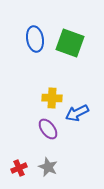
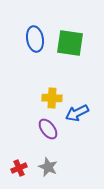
green square: rotated 12 degrees counterclockwise
